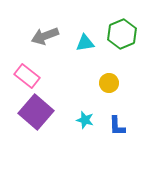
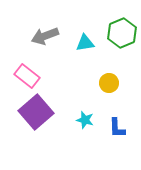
green hexagon: moved 1 px up
purple square: rotated 8 degrees clockwise
blue L-shape: moved 2 px down
